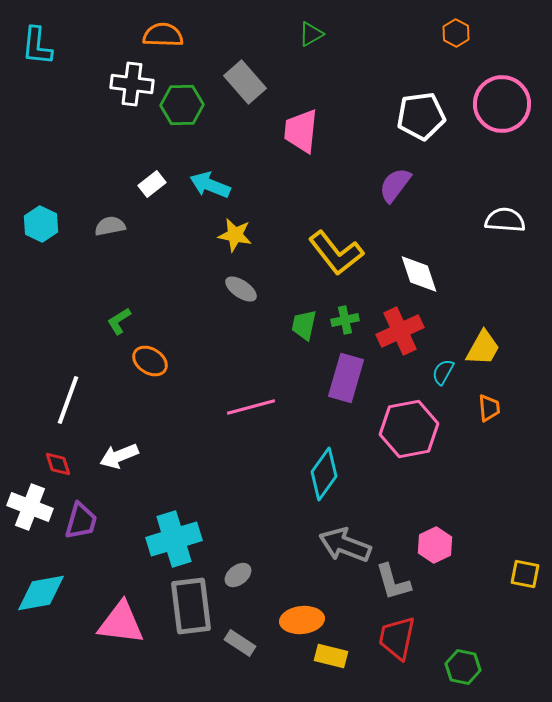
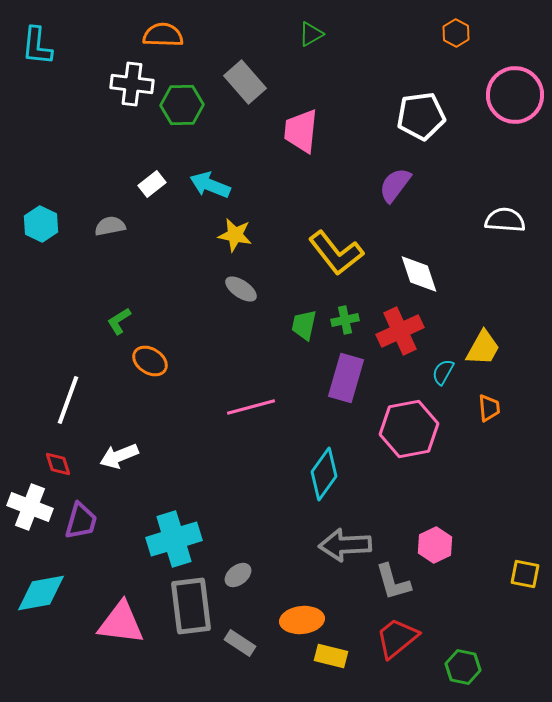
pink circle at (502, 104): moved 13 px right, 9 px up
gray arrow at (345, 545): rotated 24 degrees counterclockwise
red trapezoid at (397, 638): rotated 39 degrees clockwise
